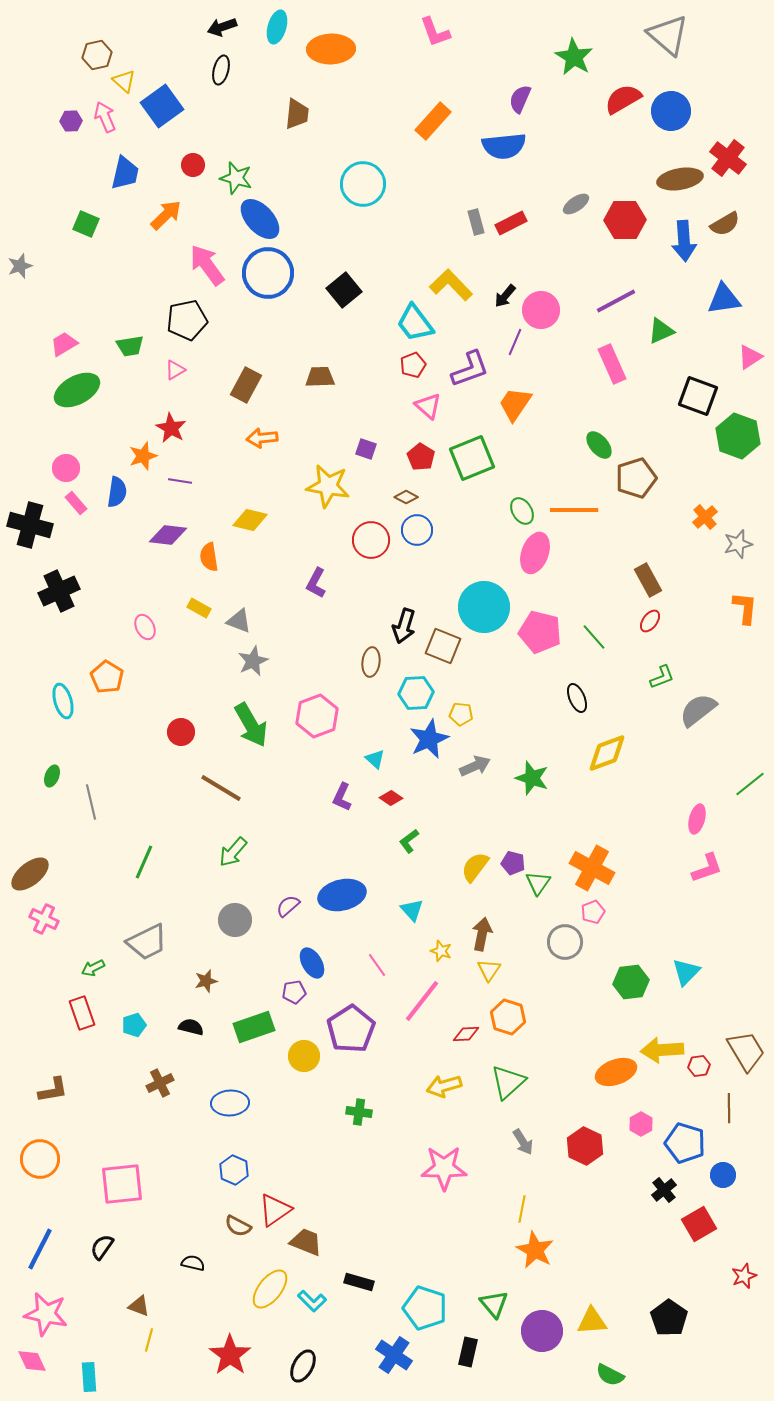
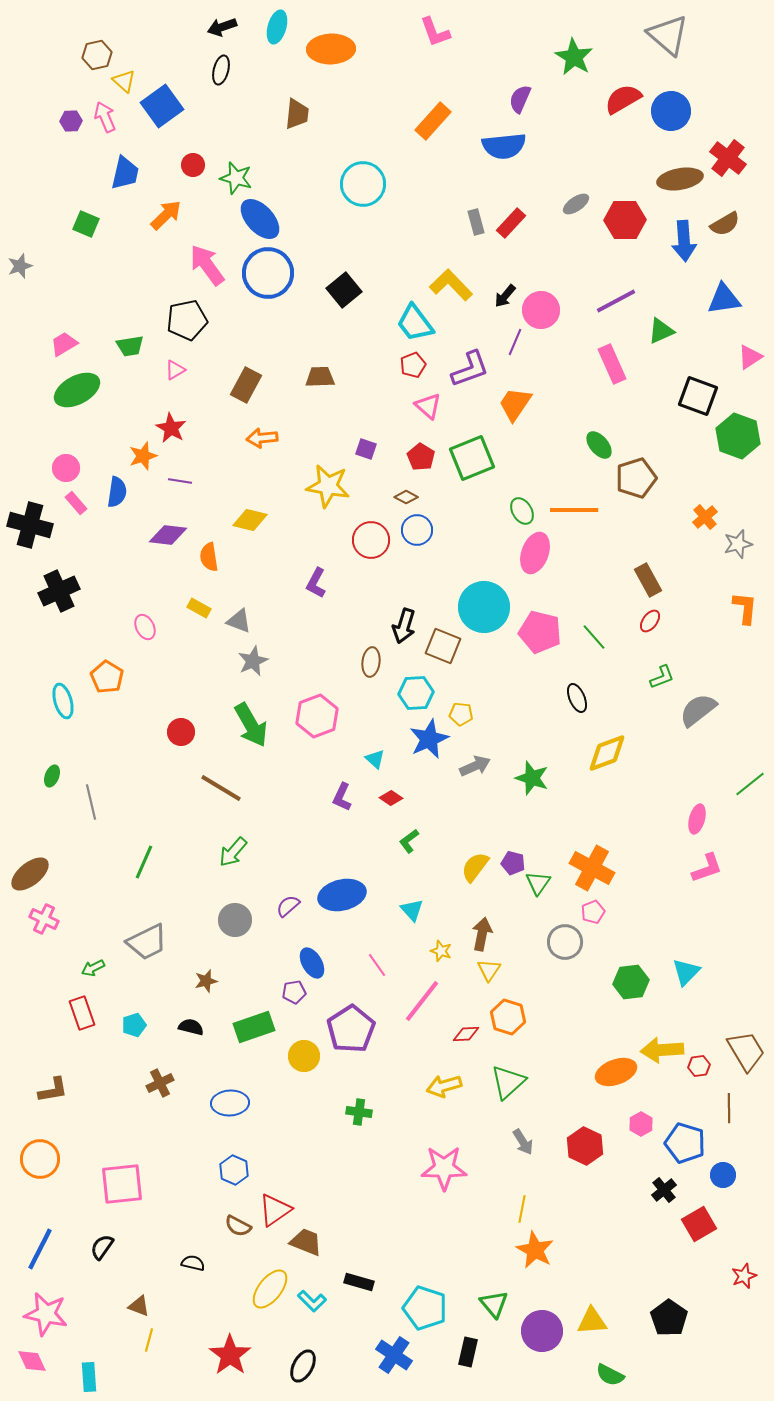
red rectangle at (511, 223): rotated 20 degrees counterclockwise
